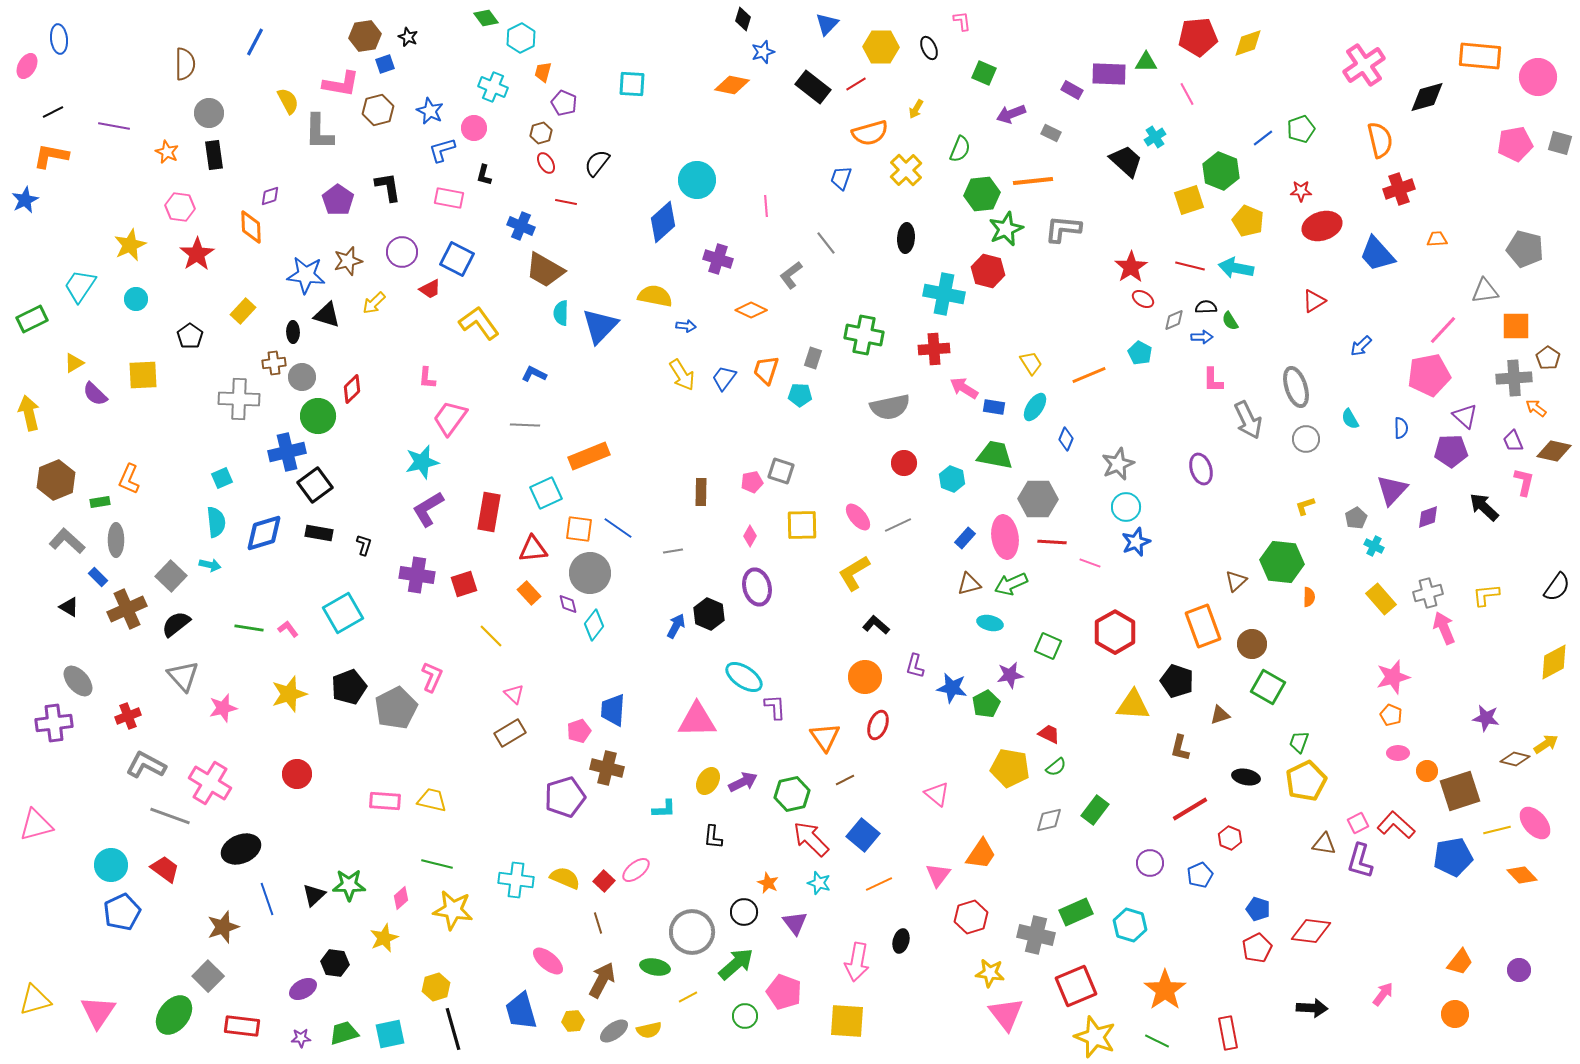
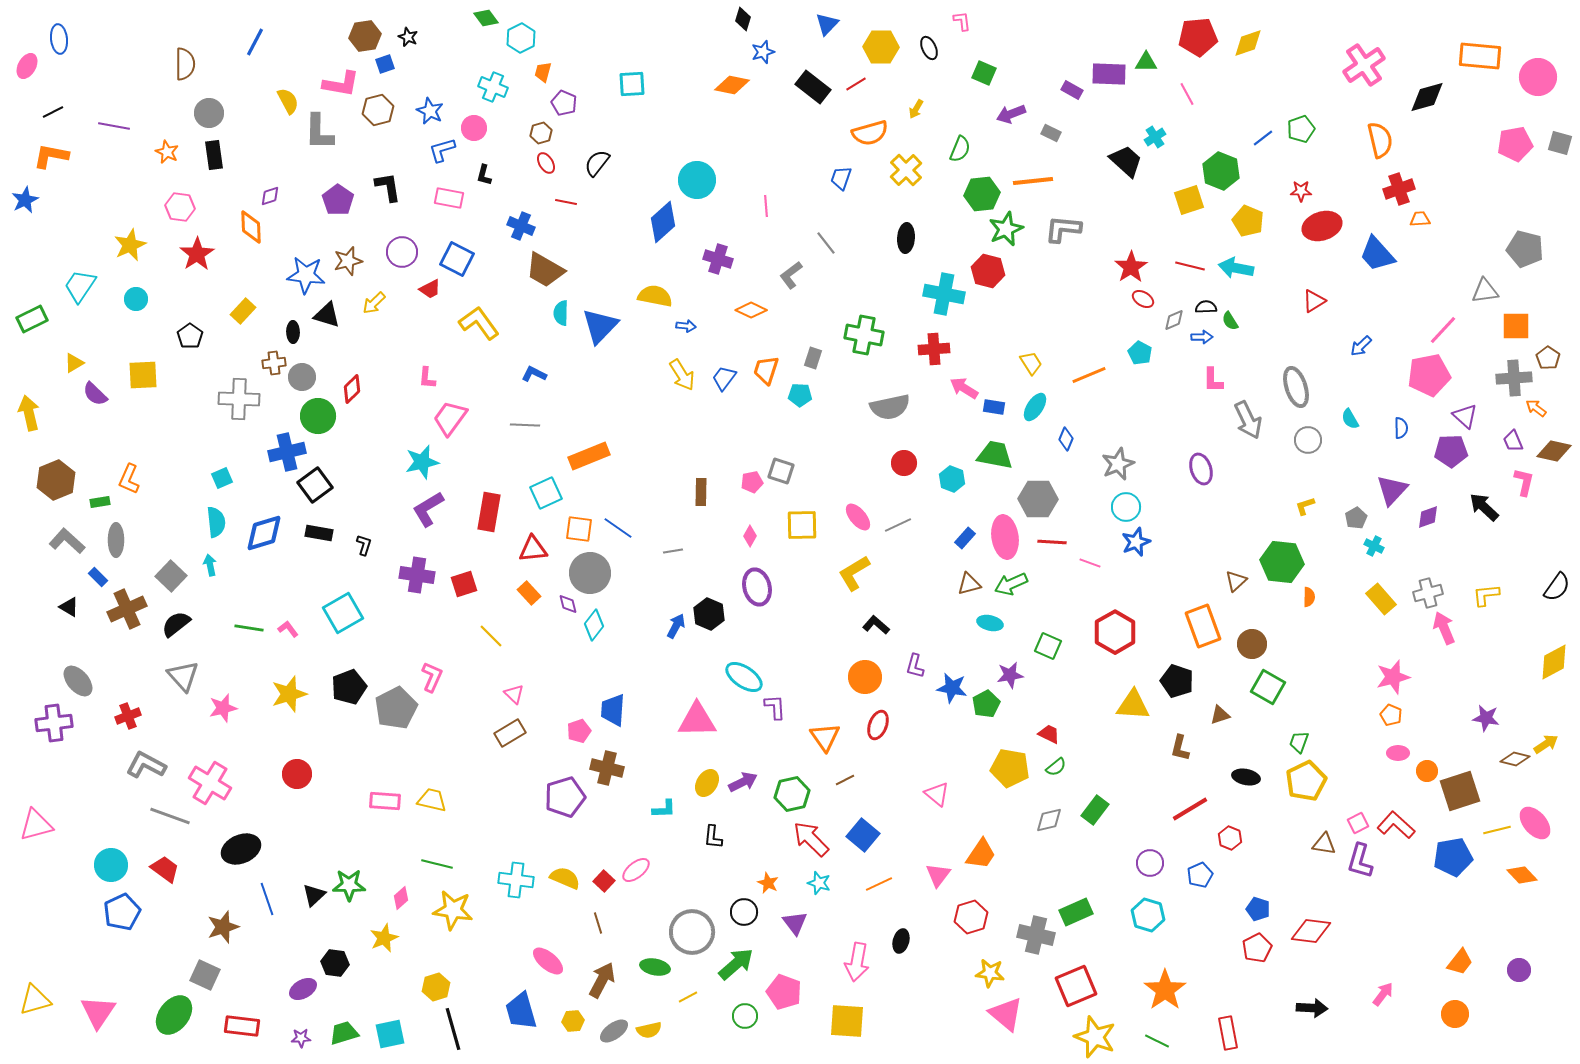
cyan square at (632, 84): rotated 8 degrees counterclockwise
orange trapezoid at (1437, 239): moved 17 px left, 20 px up
gray circle at (1306, 439): moved 2 px right, 1 px down
cyan arrow at (210, 565): rotated 115 degrees counterclockwise
yellow ellipse at (708, 781): moved 1 px left, 2 px down
cyan hexagon at (1130, 925): moved 18 px right, 10 px up
gray square at (208, 976): moved 3 px left, 1 px up; rotated 20 degrees counterclockwise
pink triangle at (1006, 1014): rotated 12 degrees counterclockwise
